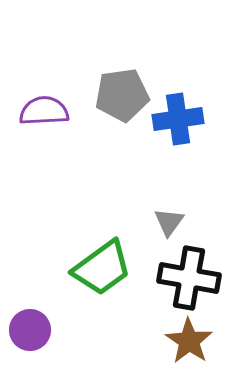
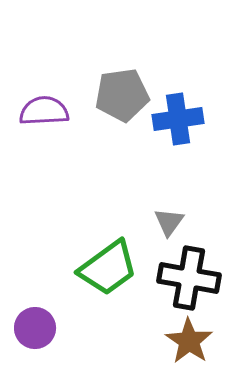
green trapezoid: moved 6 px right
purple circle: moved 5 px right, 2 px up
